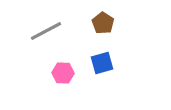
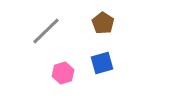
gray line: rotated 16 degrees counterclockwise
pink hexagon: rotated 20 degrees counterclockwise
